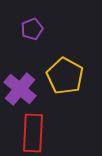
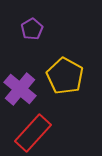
purple pentagon: rotated 10 degrees counterclockwise
red rectangle: rotated 39 degrees clockwise
